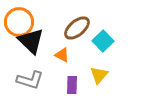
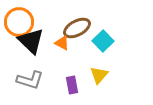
brown ellipse: rotated 12 degrees clockwise
orange triangle: moved 12 px up
purple rectangle: rotated 12 degrees counterclockwise
